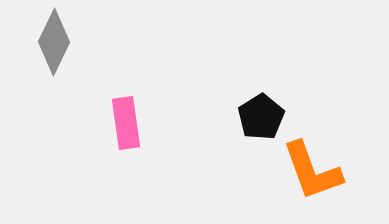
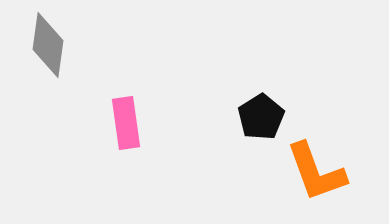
gray diamond: moved 6 px left, 3 px down; rotated 18 degrees counterclockwise
orange L-shape: moved 4 px right, 1 px down
